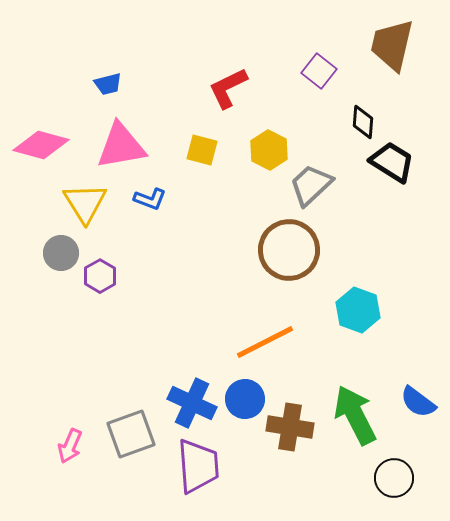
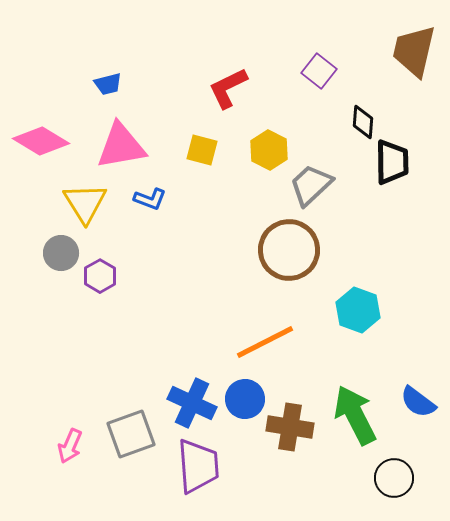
brown trapezoid: moved 22 px right, 6 px down
pink diamond: moved 4 px up; rotated 16 degrees clockwise
black trapezoid: rotated 57 degrees clockwise
